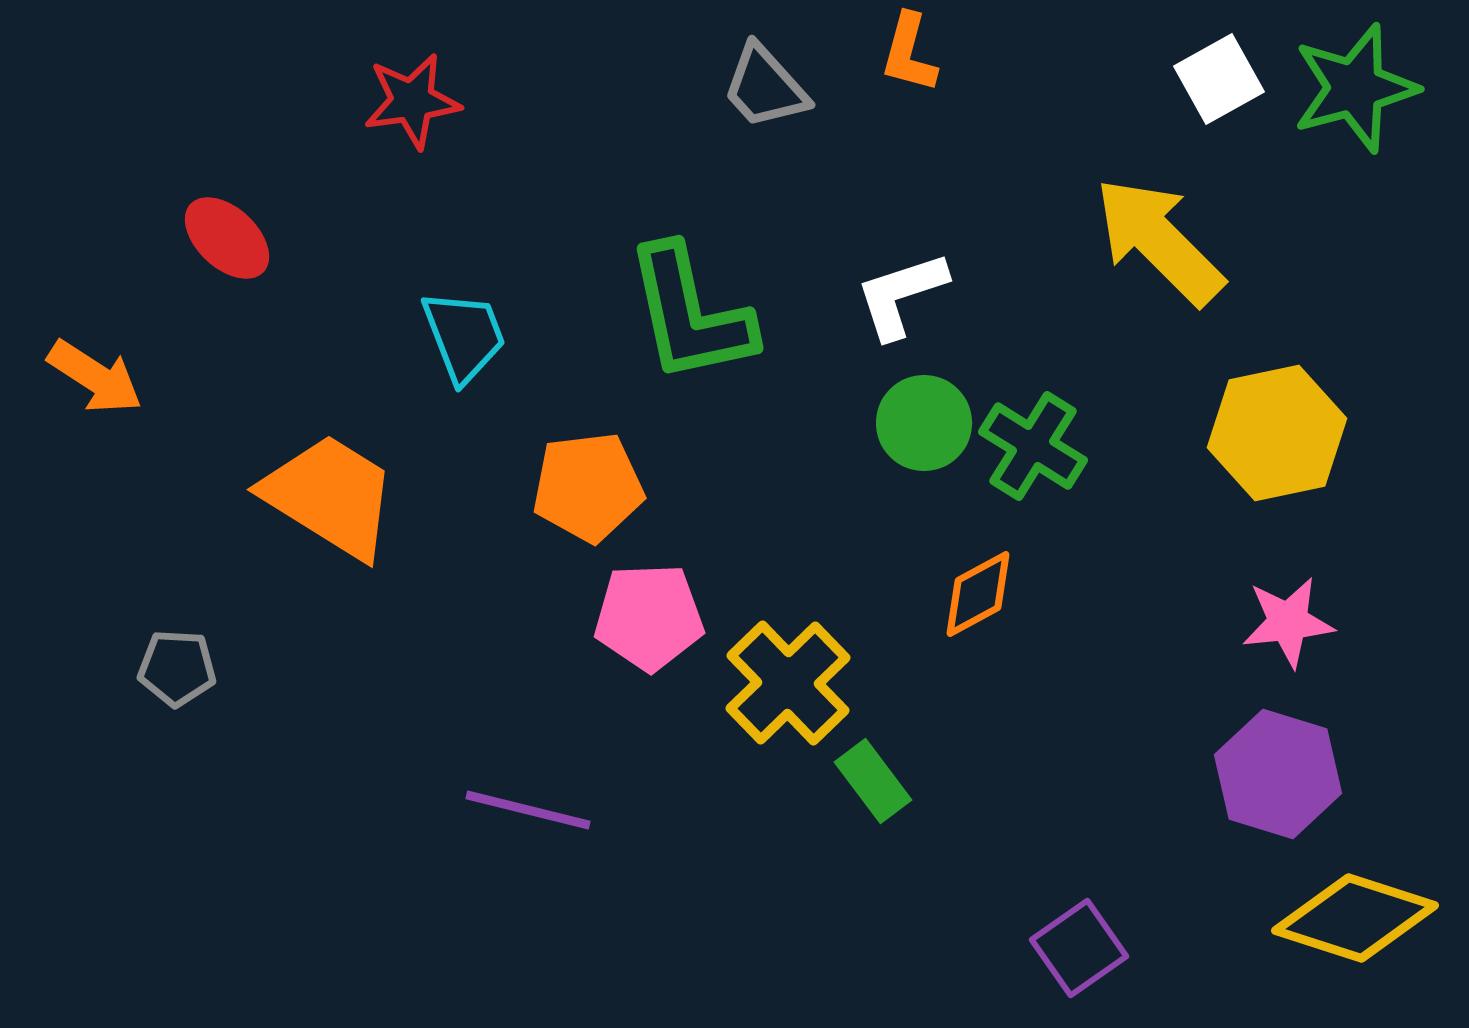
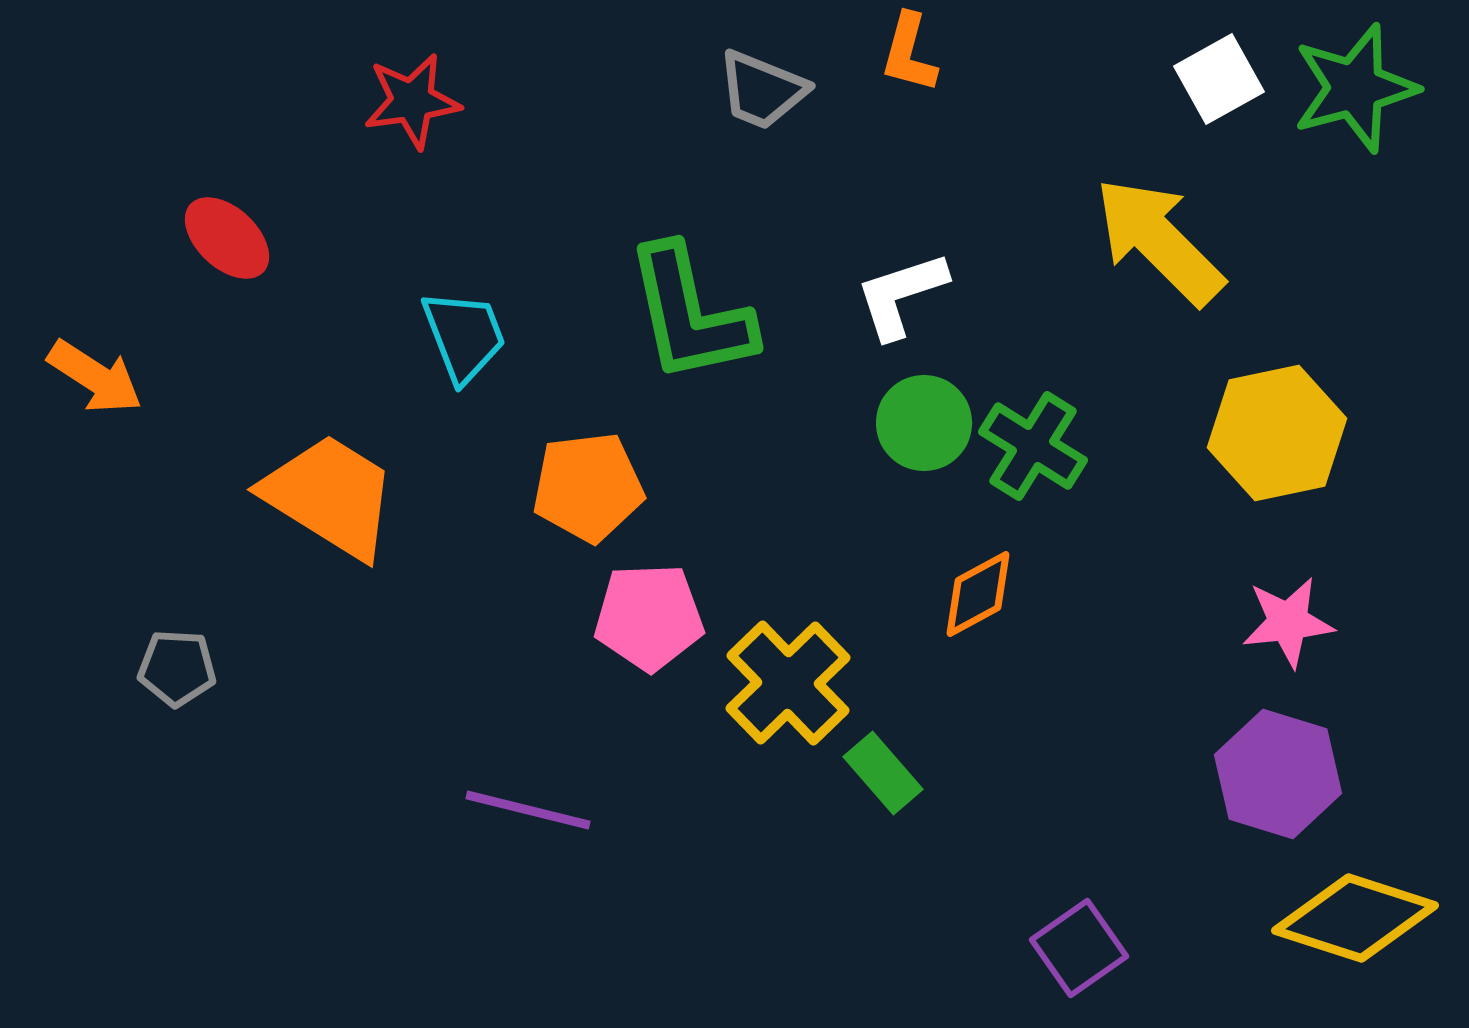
gray trapezoid: moved 3 px left, 3 px down; rotated 26 degrees counterclockwise
green rectangle: moved 10 px right, 8 px up; rotated 4 degrees counterclockwise
